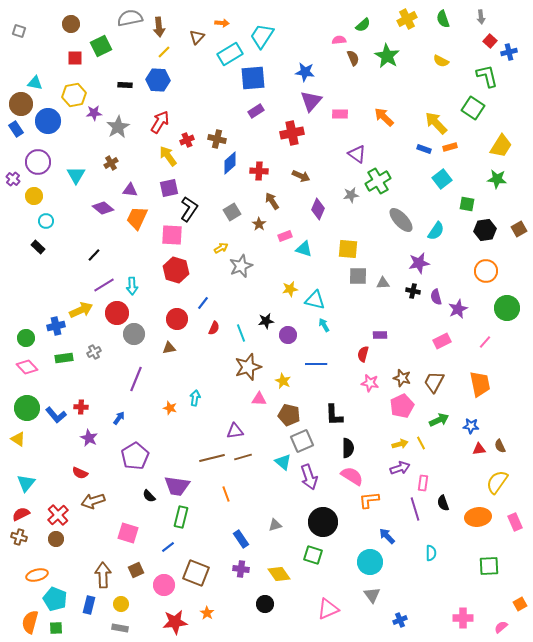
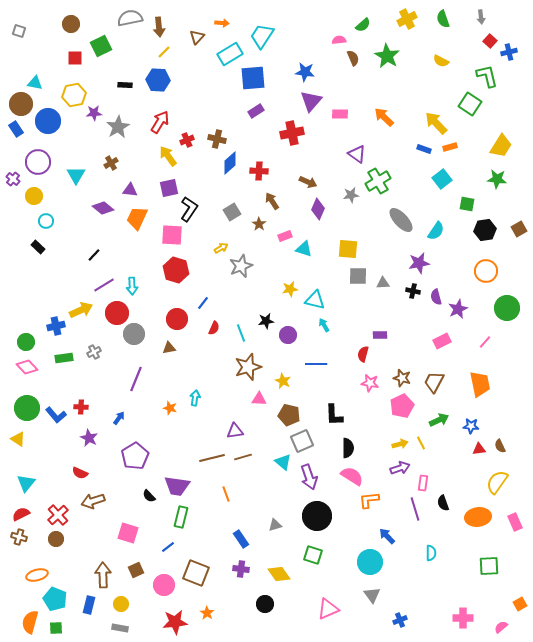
green square at (473, 108): moved 3 px left, 4 px up
brown arrow at (301, 176): moved 7 px right, 6 px down
green circle at (26, 338): moved 4 px down
black circle at (323, 522): moved 6 px left, 6 px up
